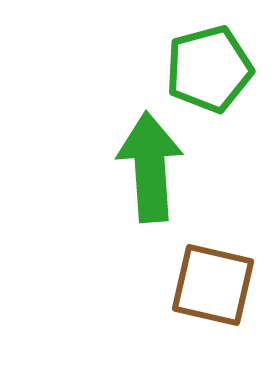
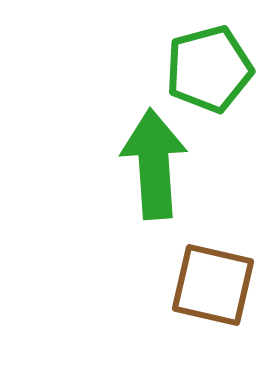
green arrow: moved 4 px right, 3 px up
